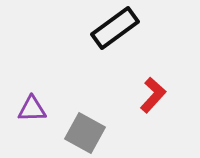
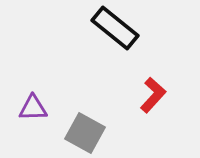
black rectangle: rotated 75 degrees clockwise
purple triangle: moved 1 px right, 1 px up
